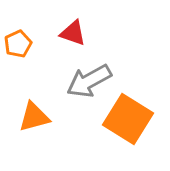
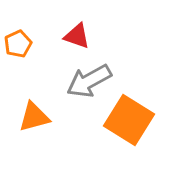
red triangle: moved 4 px right, 3 px down
orange square: moved 1 px right, 1 px down
